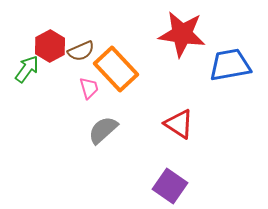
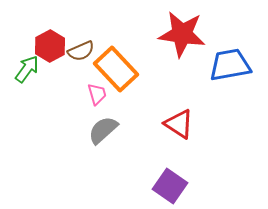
pink trapezoid: moved 8 px right, 6 px down
